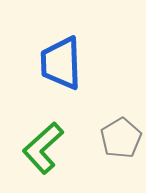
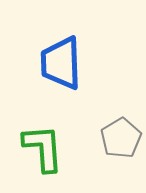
green L-shape: rotated 128 degrees clockwise
